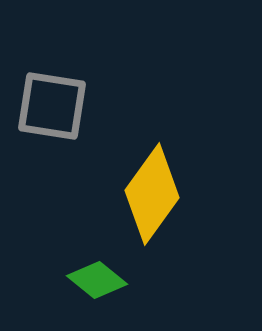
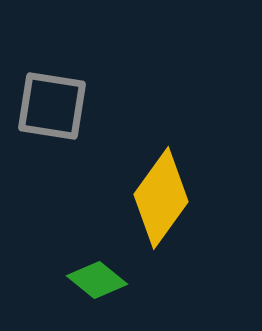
yellow diamond: moved 9 px right, 4 px down
